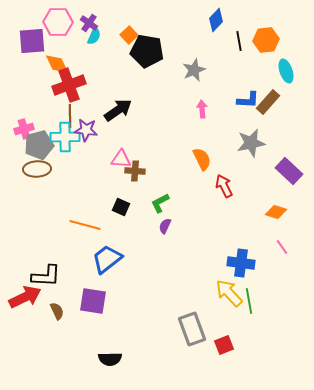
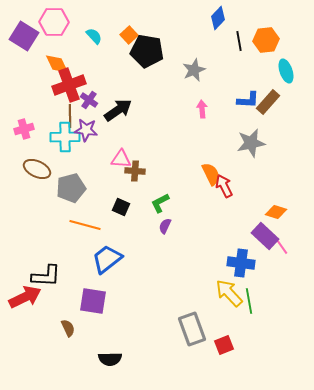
blue diamond at (216, 20): moved 2 px right, 2 px up
pink hexagon at (58, 22): moved 4 px left
purple cross at (89, 23): moved 77 px down
cyan semicircle at (94, 36): rotated 66 degrees counterclockwise
purple square at (32, 41): moved 8 px left, 5 px up; rotated 36 degrees clockwise
gray pentagon at (39, 145): moved 32 px right, 43 px down
orange semicircle at (202, 159): moved 9 px right, 15 px down
brown ellipse at (37, 169): rotated 28 degrees clockwise
purple rectangle at (289, 171): moved 24 px left, 65 px down
brown semicircle at (57, 311): moved 11 px right, 17 px down
